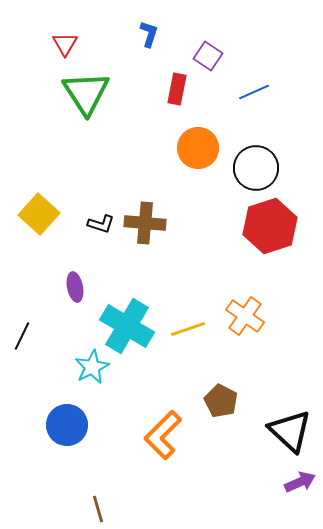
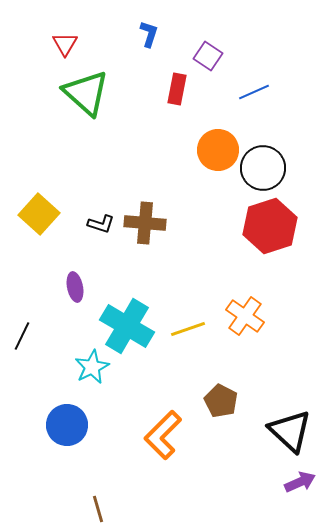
green triangle: rotated 15 degrees counterclockwise
orange circle: moved 20 px right, 2 px down
black circle: moved 7 px right
